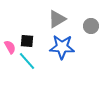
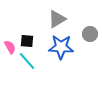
gray circle: moved 1 px left, 8 px down
blue star: moved 1 px left
